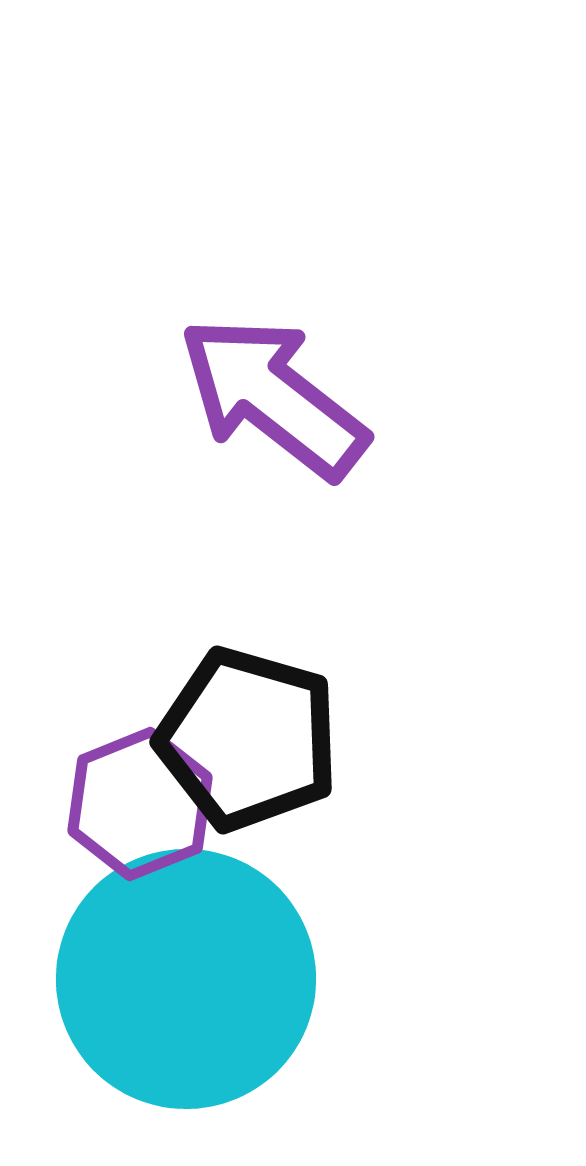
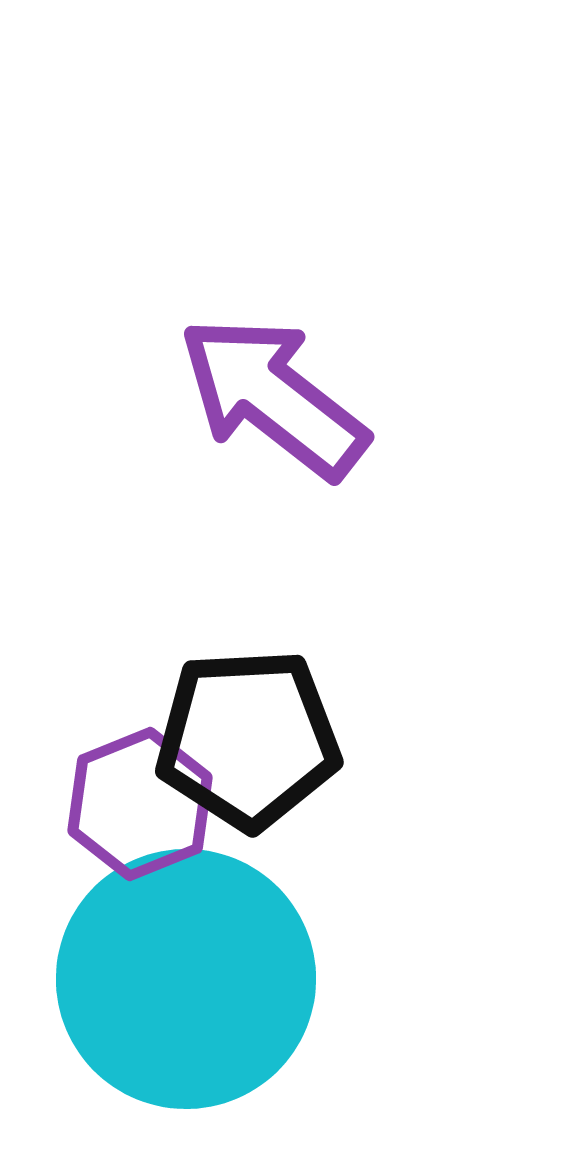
black pentagon: rotated 19 degrees counterclockwise
